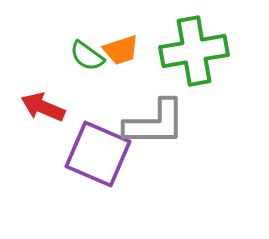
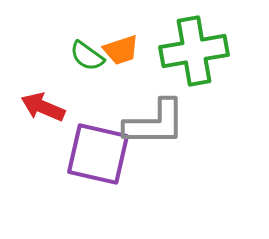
purple square: rotated 10 degrees counterclockwise
